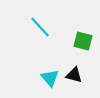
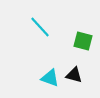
cyan triangle: rotated 30 degrees counterclockwise
